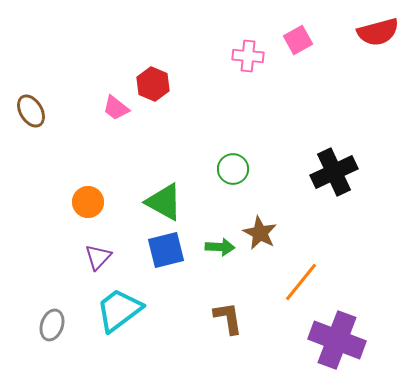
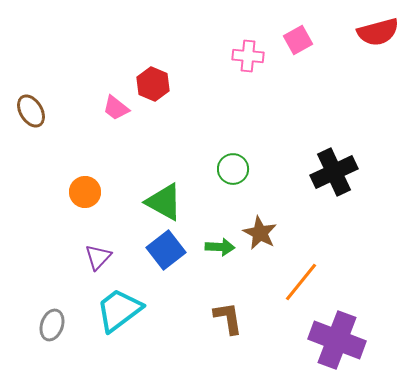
orange circle: moved 3 px left, 10 px up
blue square: rotated 24 degrees counterclockwise
